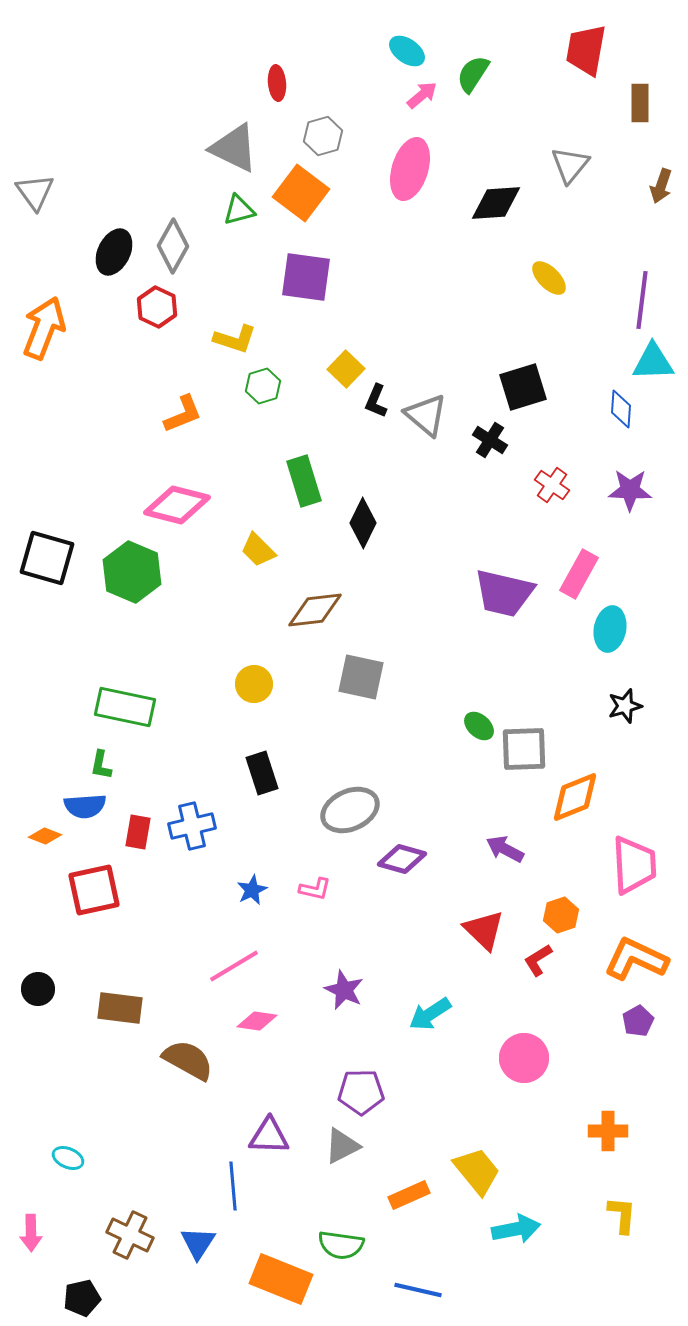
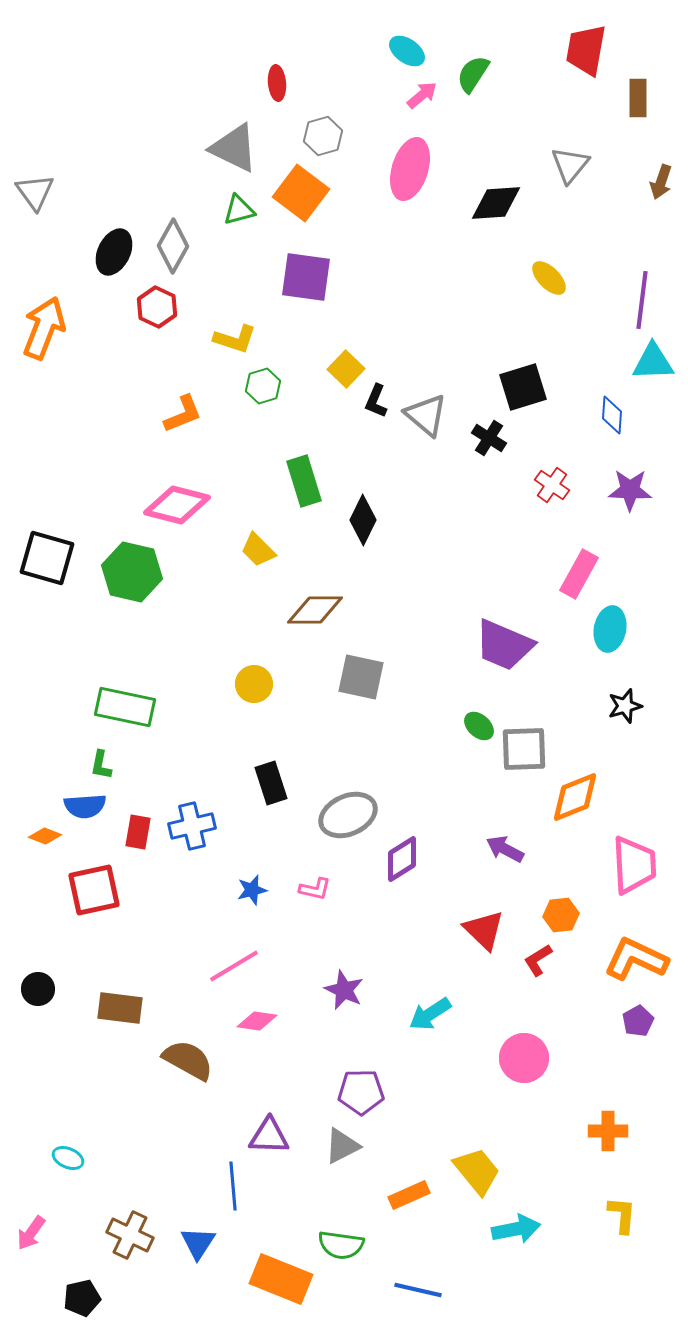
brown rectangle at (640, 103): moved 2 px left, 5 px up
brown arrow at (661, 186): moved 4 px up
blue diamond at (621, 409): moved 9 px left, 6 px down
black cross at (490, 440): moved 1 px left, 2 px up
black diamond at (363, 523): moved 3 px up
green hexagon at (132, 572): rotated 10 degrees counterclockwise
purple trapezoid at (504, 593): moved 52 px down; rotated 10 degrees clockwise
brown diamond at (315, 610): rotated 6 degrees clockwise
black rectangle at (262, 773): moved 9 px right, 10 px down
gray ellipse at (350, 810): moved 2 px left, 5 px down
purple diamond at (402, 859): rotated 48 degrees counterclockwise
blue star at (252, 890): rotated 12 degrees clockwise
orange hexagon at (561, 915): rotated 12 degrees clockwise
pink arrow at (31, 1233): rotated 36 degrees clockwise
